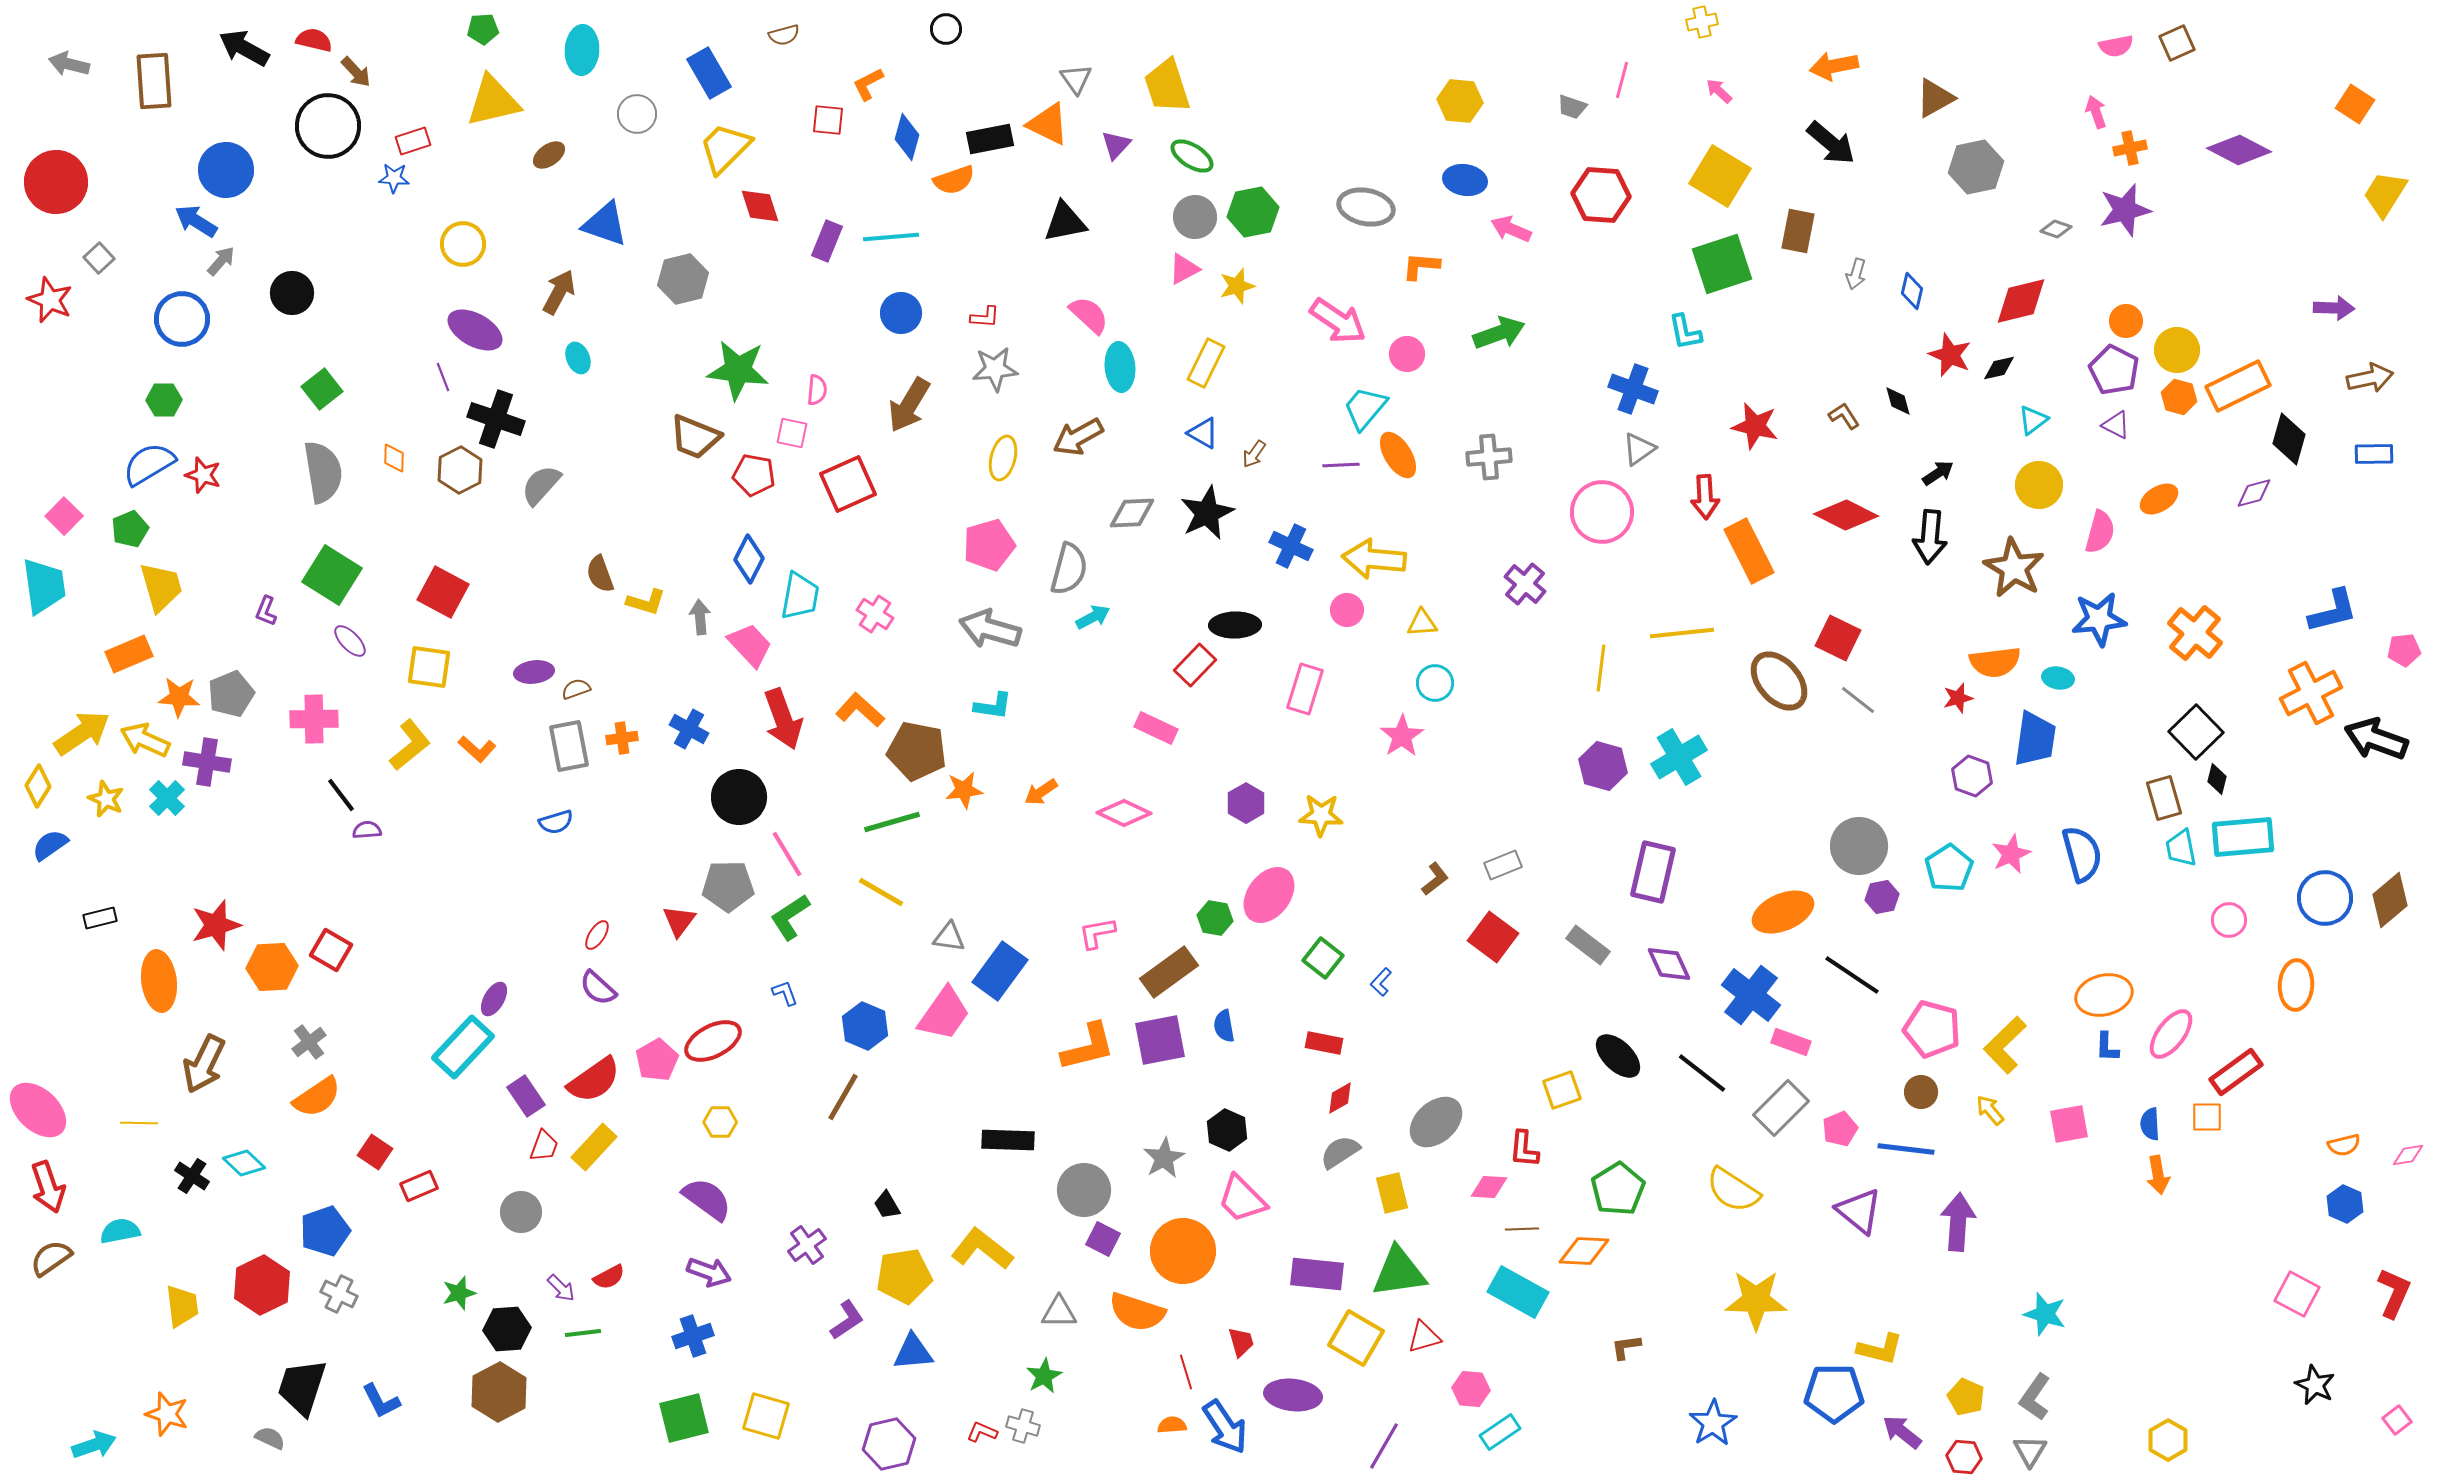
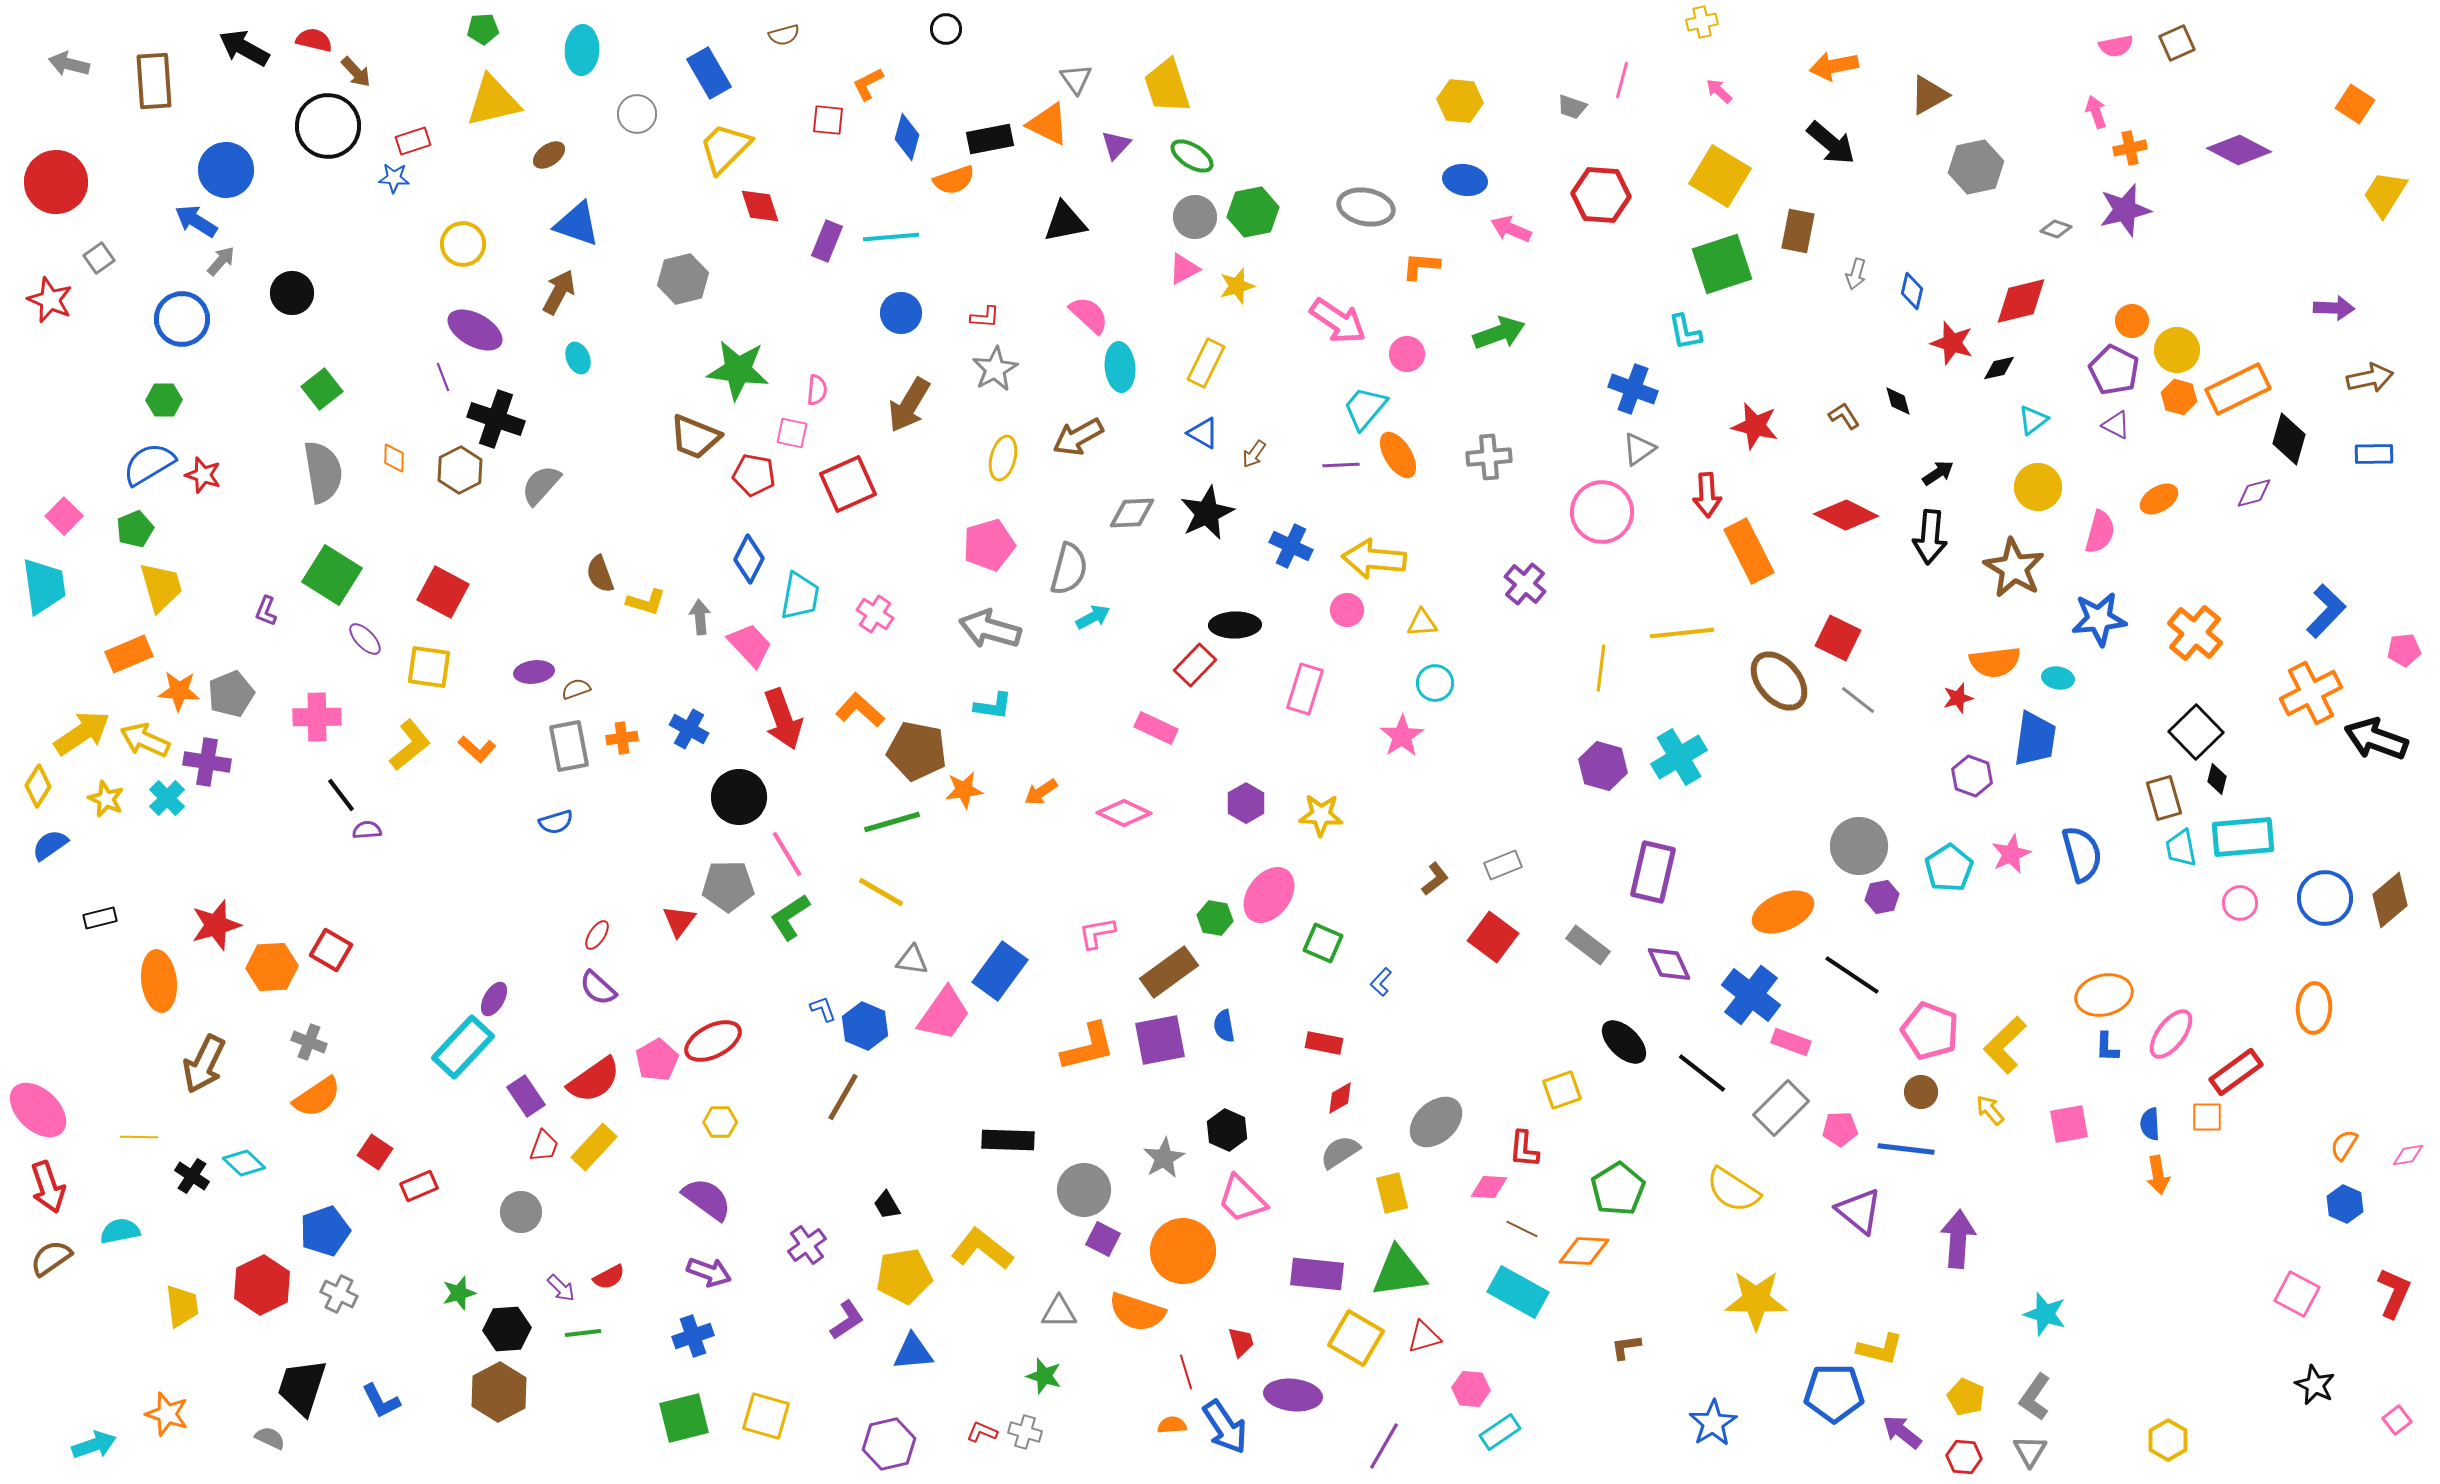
brown triangle at (1935, 98): moved 6 px left, 3 px up
blue triangle at (605, 224): moved 28 px left
gray square at (99, 258): rotated 8 degrees clockwise
orange circle at (2126, 321): moved 6 px right
red star at (1950, 355): moved 2 px right, 12 px up; rotated 6 degrees counterclockwise
gray star at (995, 369): rotated 24 degrees counterclockwise
orange rectangle at (2238, 386): moved 3 px down
yellow circle at (2039, 485): moved 1 px left, 2 px down
red arrow at (1705, 497): moved 2 px right, 2 px up
green pentagon at (130, 529): moved 5 px right
blue L-shape at (2333, 611): moved 7 px left; rotated 32 degrees counterclockwise
purple ellipse at (350, 641): moved 15 px right, 2 px up
orange star at (179, 697): moved 6 px up
pink cross at (314, 719): moved 3 px right, 2 px up
pink circle at (2229, 920): moved 11 px right, 17 px up
gray triangle at (949, 937): moved 37 px left, 23 px down
green square at (1323, 958): moved 15 px up; rotated 15 degrees counterclockwise
orange ellipse at (2296, 985): moved 18 px right, 23 px down
blue L-shape at (785, 993): moved 38 px right, 16 px down
pink pentagon at (1932, 1029): moved 2 px left, 2 px down; rotated 6 degrees clockwise
gray cross at (309, 1042): rotated 32 degrees counterclockwise
black ellipse at (1618, 1056): moved 6 px right, 14 px up
yellow line at (139, 1123): moved 14 px down
pink pentagon at (1840, 1129): rotated 20 degrees clockwise
orange semicircle at (2344, 1145): rotated 136 degrees clockwise
purple arrow at (1958, 1222): moved 17 px down
brown line at (1522, 1229): rotated 28 degrees clockwise
green star at (1044, 1376): rotated 27 degrees counterclockwise
gray cross at (1023, 1426): moved 2 px right, 6 px down
